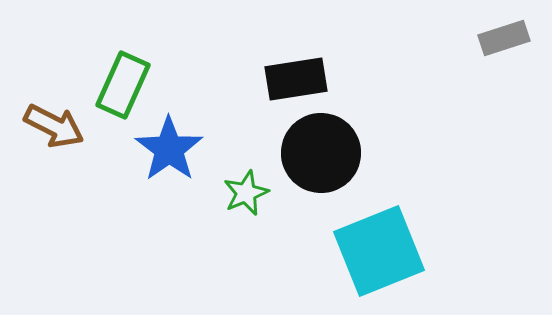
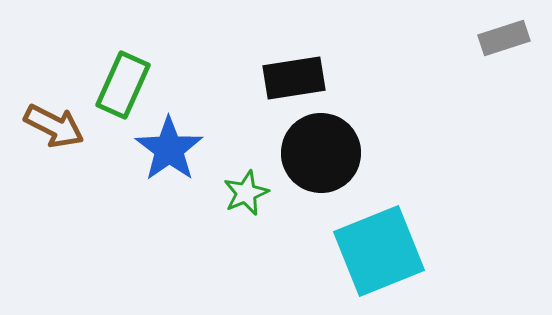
black rectangle: moved 2 px left, 1 px up
